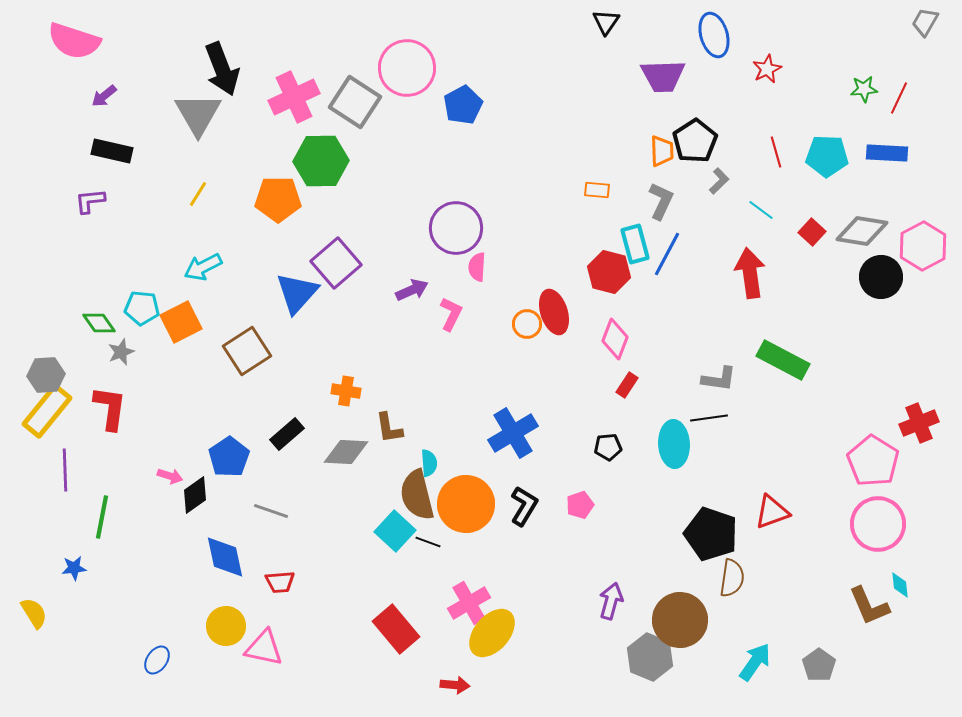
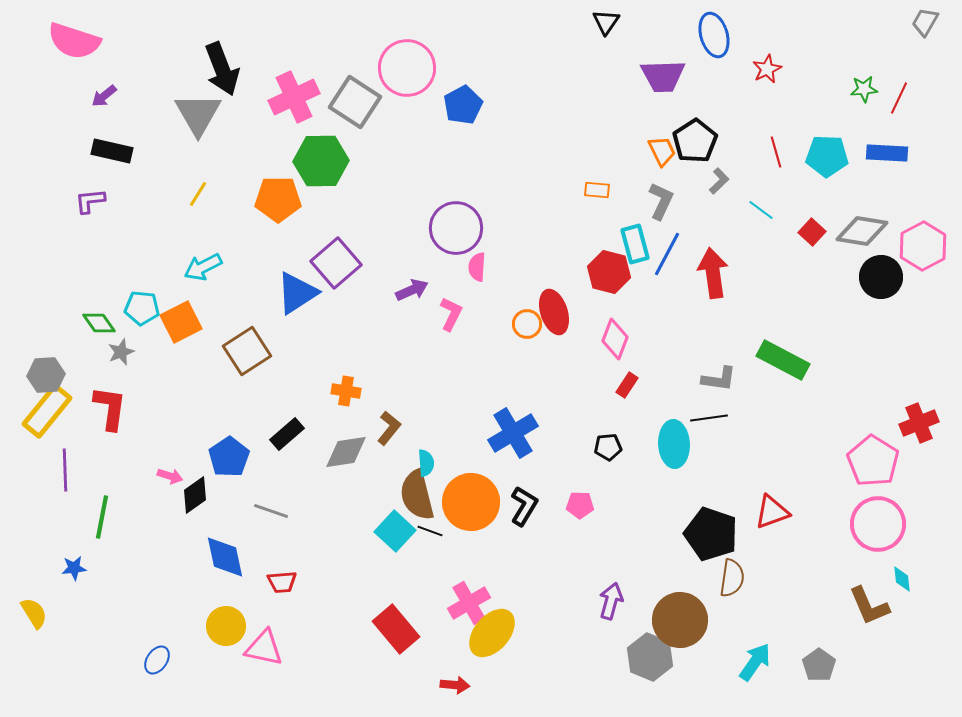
orange trapezoid at (662, 151): rotated 24 degrees counterclockwise
red arrow at (750, 273): moved 37 px left
blue triangle at (297, 293): rotated 15 degrees clockwise
brown L-shape at (389, 428): rotated 132 degrees counterclockwise
gray diamond at (346, 452): rotated 12 degrees counterclockwise
cyan semicircle at (429, 463): moved 3 px left
orange circle at (466, 504): moved 5 px right, 2 px up
pink pentagon at (580, 505): rotated 20 degrees clockwise
black line at (428, 542): moved 2 px right, 11 px up
red trapezoid at (280, 582): moved 2 px right
cyan diamond at (900, 585): moved 2 px right, 6 px up
